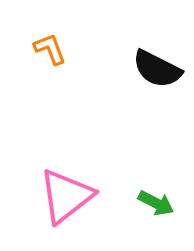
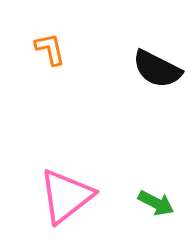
orange L-shape: rotated 9 degrees clockwise
